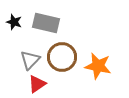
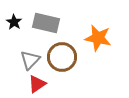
black star: rotated 14 degrees clockwise
orange star: moved 28 px up
